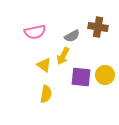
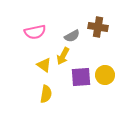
purple square: rotated 10 degrees counterclockwise
